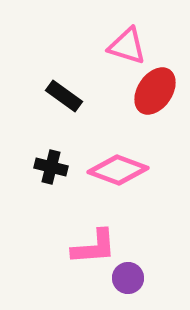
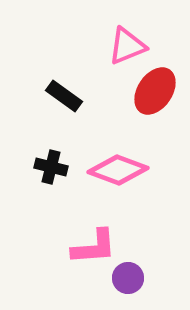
pink triangle: rotated 39 degrees counterclockwise
